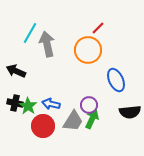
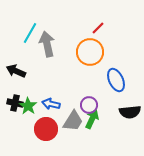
orange circle: moved 2 px right, 2 px down
red circle: moved 3 px right, 3 px down
